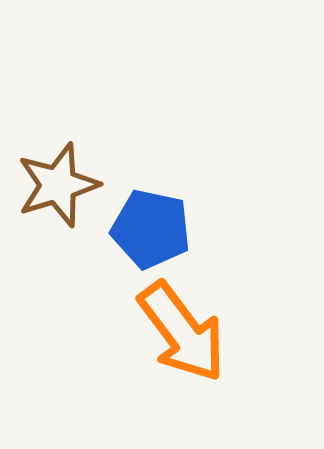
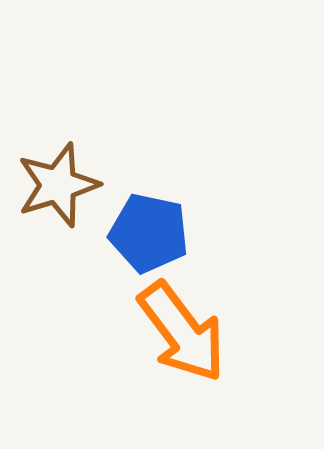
blue pentagon: moved 2 px left, 4 px down
